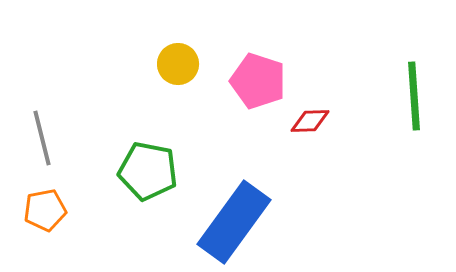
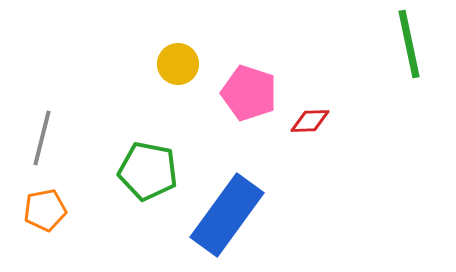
pink pentagon: moved 9 px left, 12 px down
green line: moved 5 px left, 52 px up; rotated 8 degrees counterclockwise
gray line: rotated 28 degrees clockwise
blue rectangle: moved 7 px left, 7 px up
